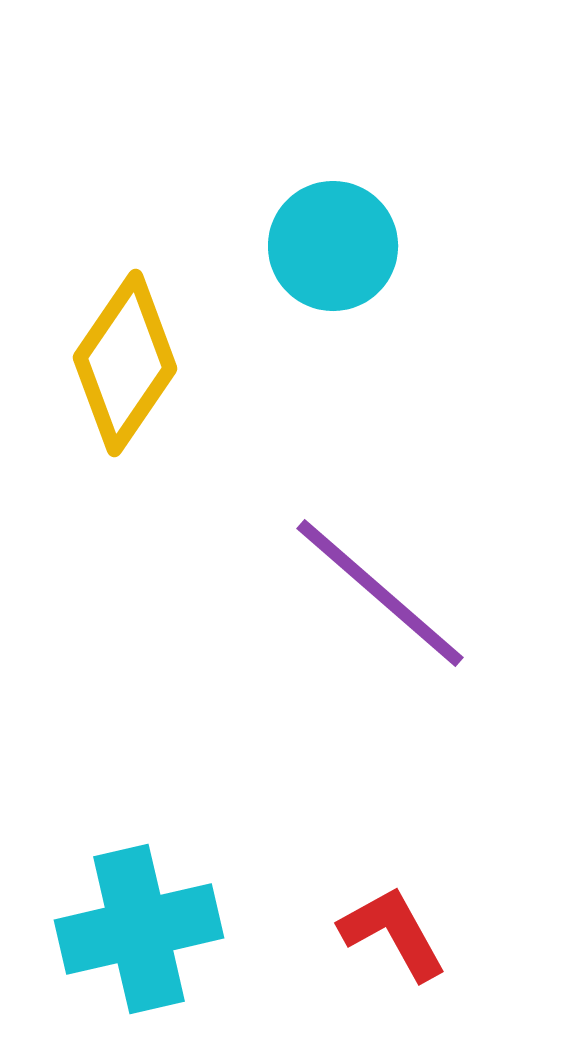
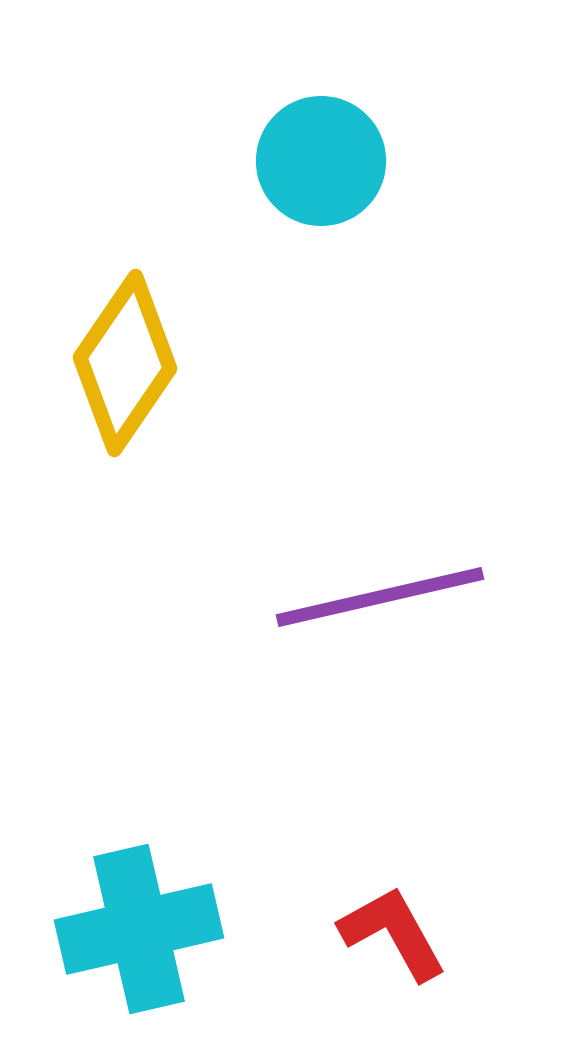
cyan circle: moved 12 px left, 85 px up
purple line: moved 4 px down; rotated 54 degrees counterclockwise
